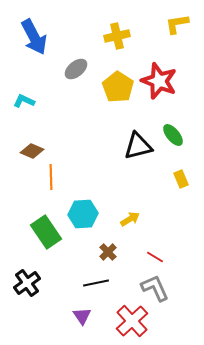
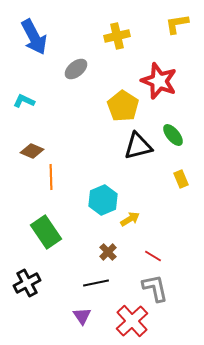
yellow pentagon: moved 5 px right, 19 px down
cyan hexagon: moved 20 px right, 14 px up; rotated 20 degrees counterclockwise
red line: moved 2 px left, 1 px up
black cross: rotated 8 degrees clockwise
gray L-shape: rotated 12 degrees clockwise
